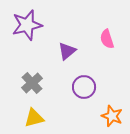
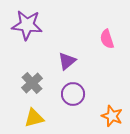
purple star: rotated 20 degrees clockwise
purple triangle: moved 10 px down
purple circle: moved 11 px left, 7 px down
